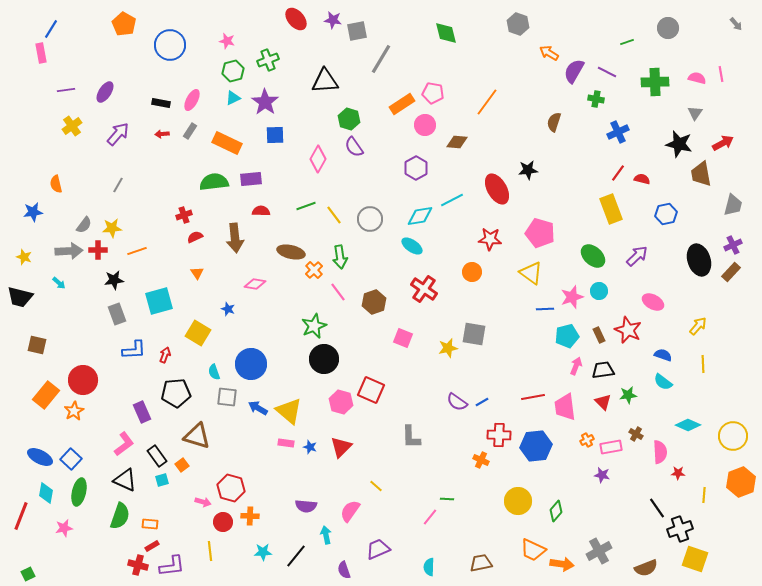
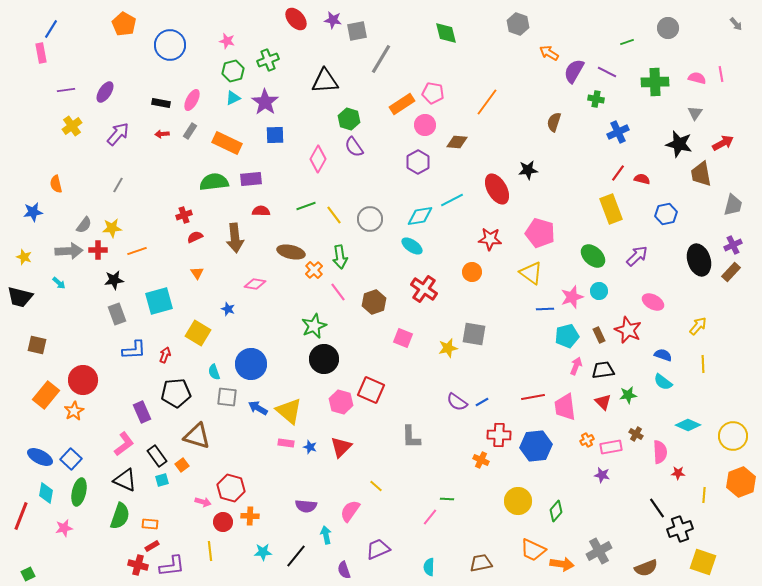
purple hexagon at (416, 168): moved 2 px right, 6 px up
yellow square at (695, 559): moved 8 px right, 3 px down
